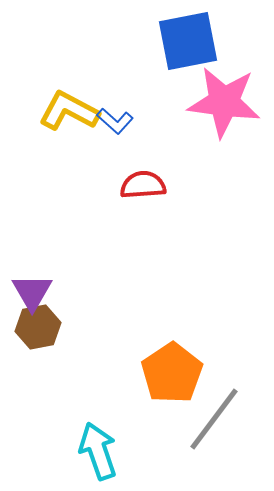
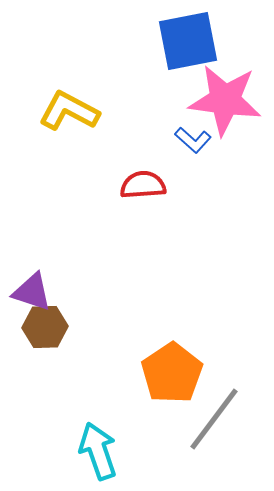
pink star: moved 1 px right, 2 px up
blue L-shape: moved 78 px right, 19 px down
purple triangle: rotated 42 degrees counterclockwise
brown hexagon: moved 7 px right; rotated 9 degrees clockwise
